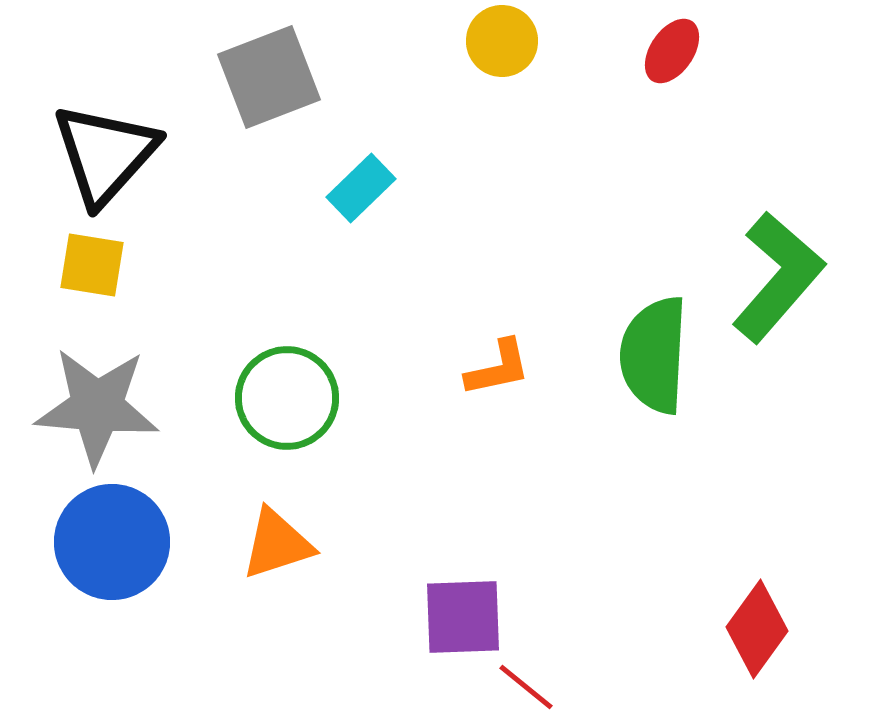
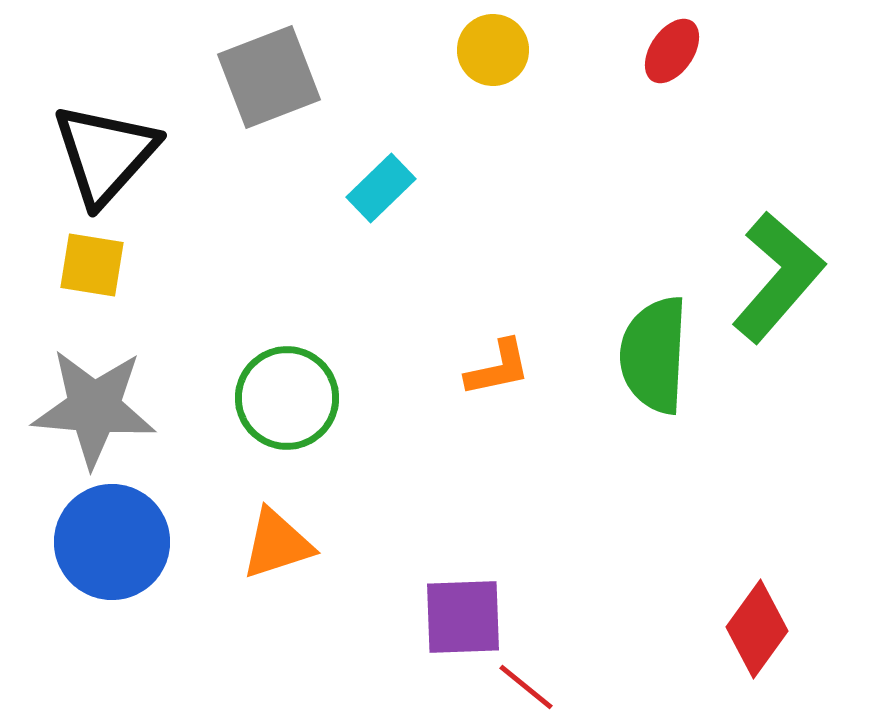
yellow circle: moved 9 px left, 9 px down
cyan rectangle: moved 20 px right
gray star: moved 3 px left, 1 px down
